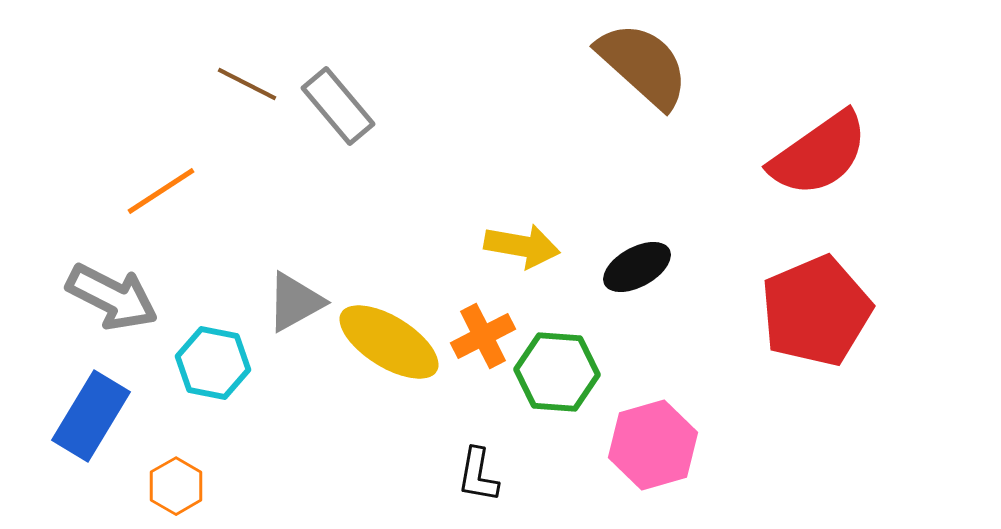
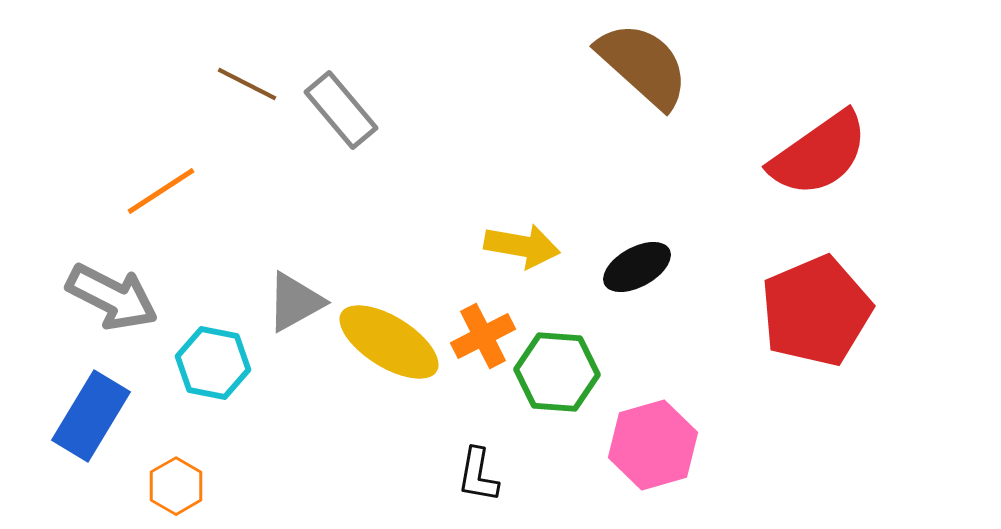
gray rectangle: moved 3 px right, 4 px down
